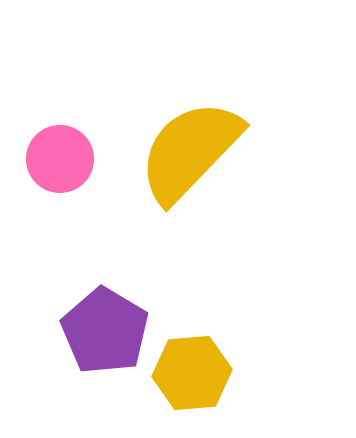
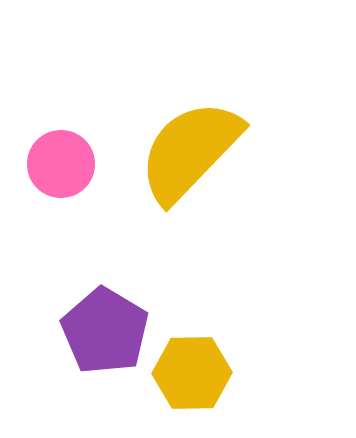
pink circle: moved 1 px right, 5 px down
yellow hexagon: rotated 4 degrees clockwise
